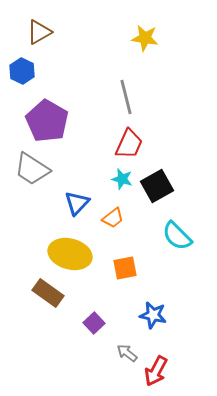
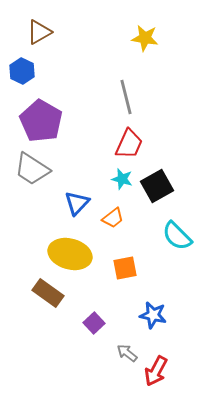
purple pentagon: moved 6 px left
